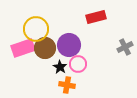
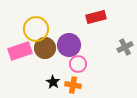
pink rectangle: moved 3 px left, 3 px down
black star: moved 7 px left, 15 px down
orange cross: moved 6 px right
